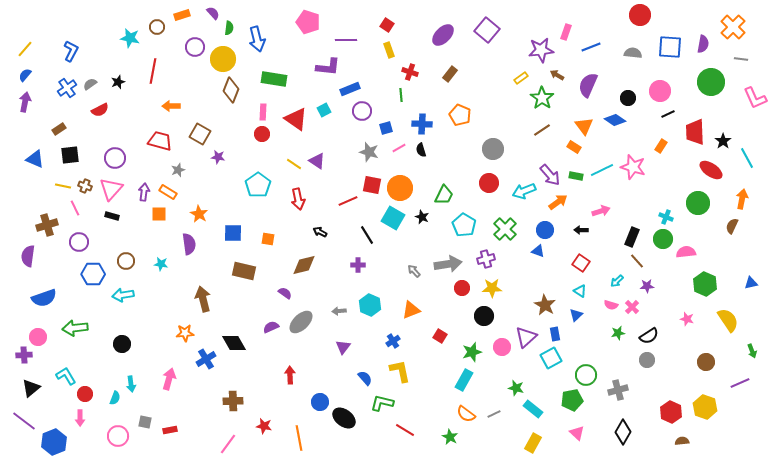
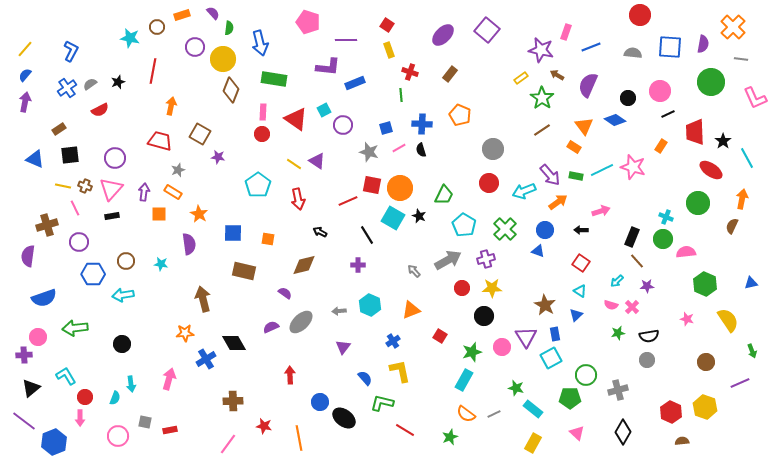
blue arrow at (257, 39): moved 3 px right, 4 px down
purple star at (541, 50): rotated 20 degrees clockwise
blue rectangle at (350, 89): moved 5 px right, 6 px up
orange arrow at (171, 106): rotated 102 degrees clockwise
purple circle at (362, 111): moved 19 px left, 14 px down
orange rectangle at (168, 192): moved 5 px right
black rectangle at (112, 216): rotated 24 degrees counterclockwise
black star at (422, 217): moved 3 px left, 1 px up
gray arrow at (448, 264): moved 4 px up; rotated 20 degrees counterclockwise
black semicircle at (649, 336): rotated 24 degrees clockwise
purple triangle at (526, 337): rotated 20 degrees counterclockwise
red circle at (85, 394): moved 3 px down
green pentagon at (572, 400): moved 2 px left, 2 px up; rotated 10 degrees clockwise
green star at (450, 437): rotated 21 degrees clockwise
